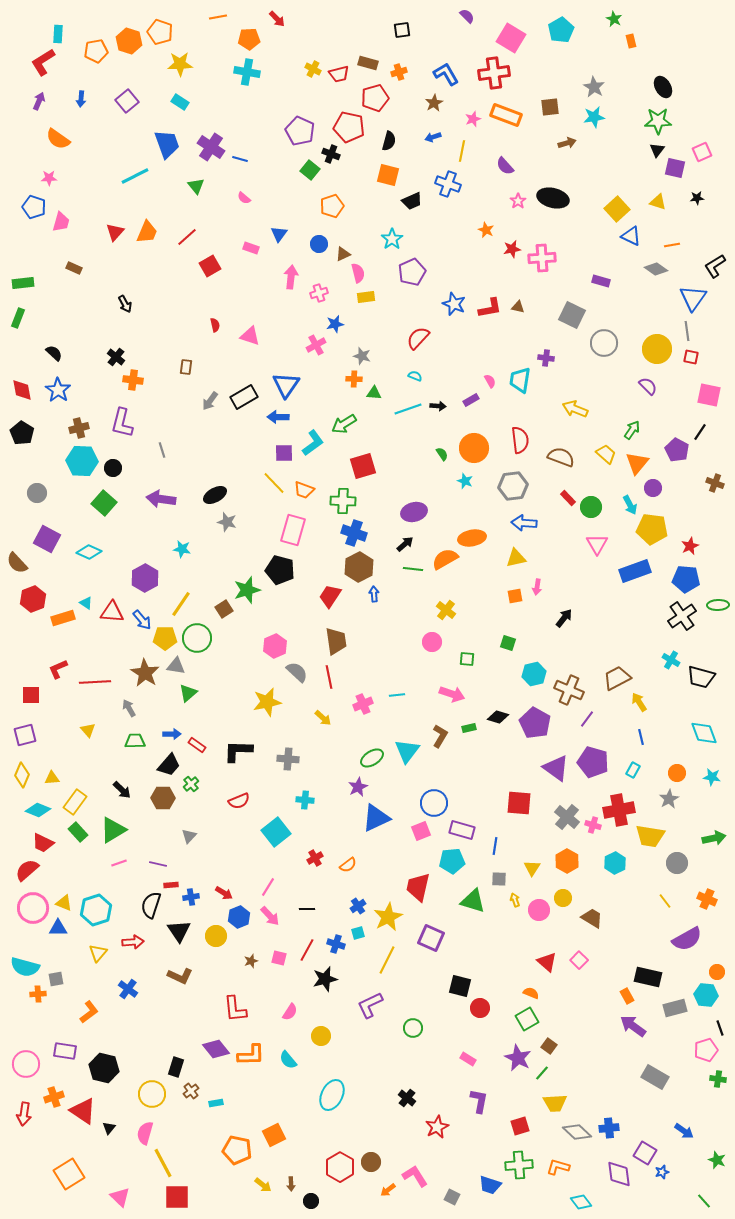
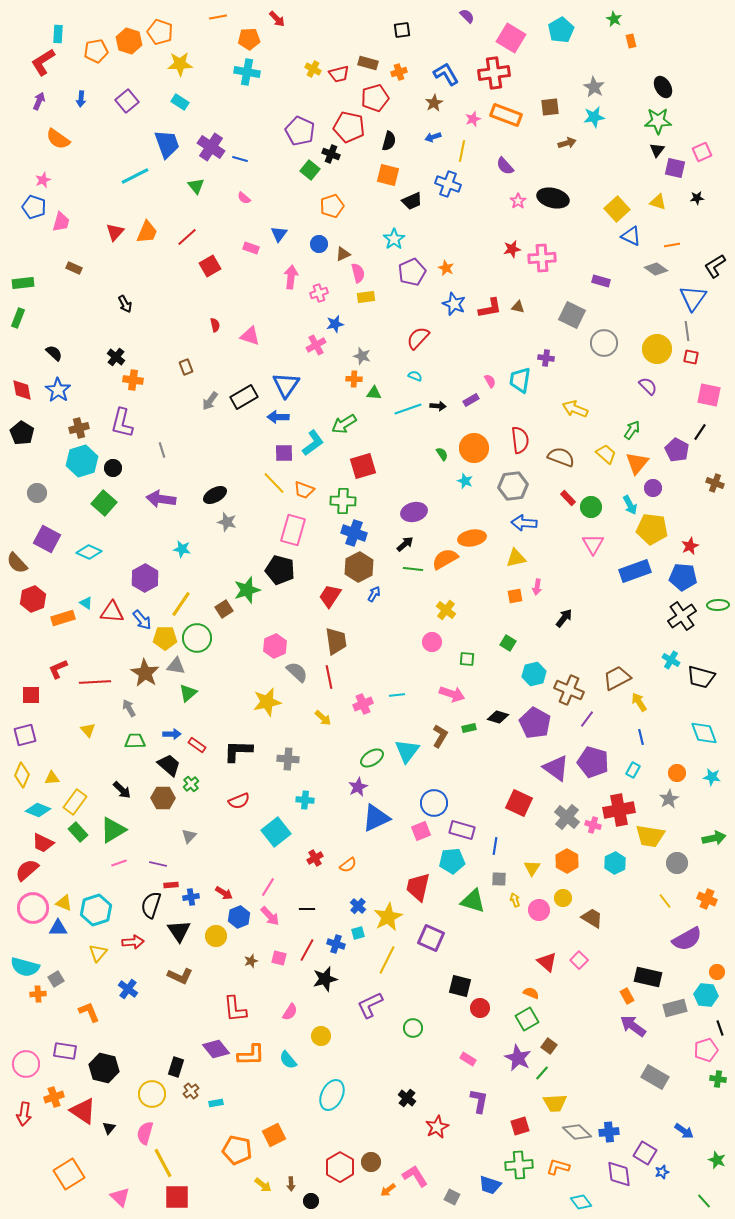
pink star at (49, 178): moved 6 px left, 2 px down; rotated 21 degrees counterclockwise
orange star at (486, 230): moved 40 px left, 38 px down
cyan star at (392, 239): moved 2 px right
brown rectangle at (186, 367): rotated 28 degrees counterclockwise
cyan hexagon at (82, 461): rotated 20 degrees counterclockwise
pink triangle at (597, 544): moved 4 px left
blue pentagon at (686, 579): moved 3 px left, 2 px up
blue arrow at (374, 594): rotated 35 degrees clockwise
green square at (508, 643): rotated 14 degrees clockwise
black trapezoid at (169, 765): rotated 90 degrees counterclockwise
red square at (519, 803): rotated 20 degrees clockwise
blue cross at (358, 906): rotated 14 degrees counterclockwise
gray square at (56, 979): rotated 21 degrees counterclockwise
orange L-shape at (89, 1012): rotated 75 degrees counterclockwise
blue cross at (609, 1128): moved 4 px down
